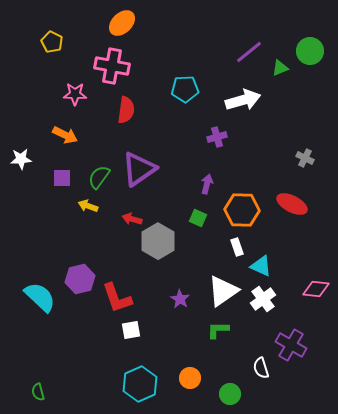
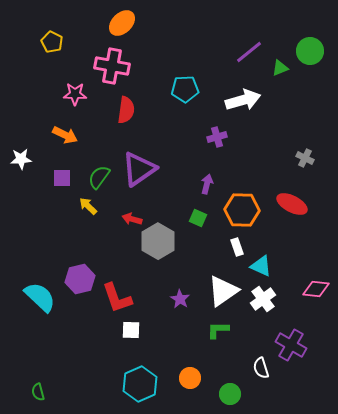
yellow arrow at (88, 206): rotated 24 degrees clockwise
white square at (131, 330): rotated 12 degrees clockwise
